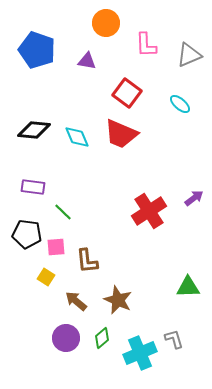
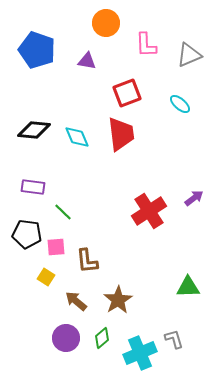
red square: rotated 32 degrees clockwise
red trapezoid: rotated 120 degrees counterclockwise
brown star: rotated 16 degrees clockwise
